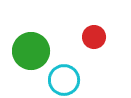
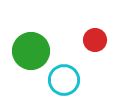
red circle: moved 1 px right, 3 px down
